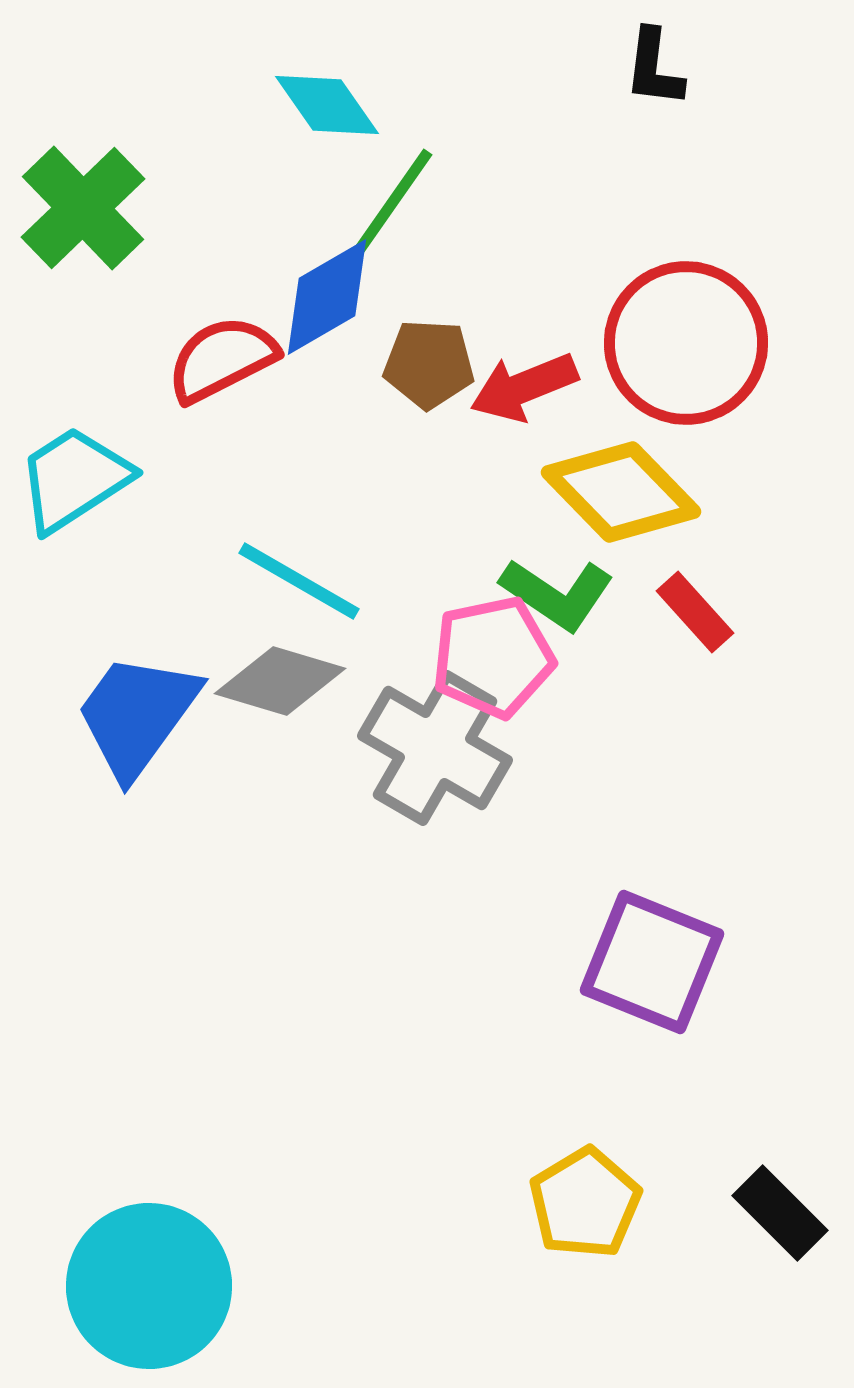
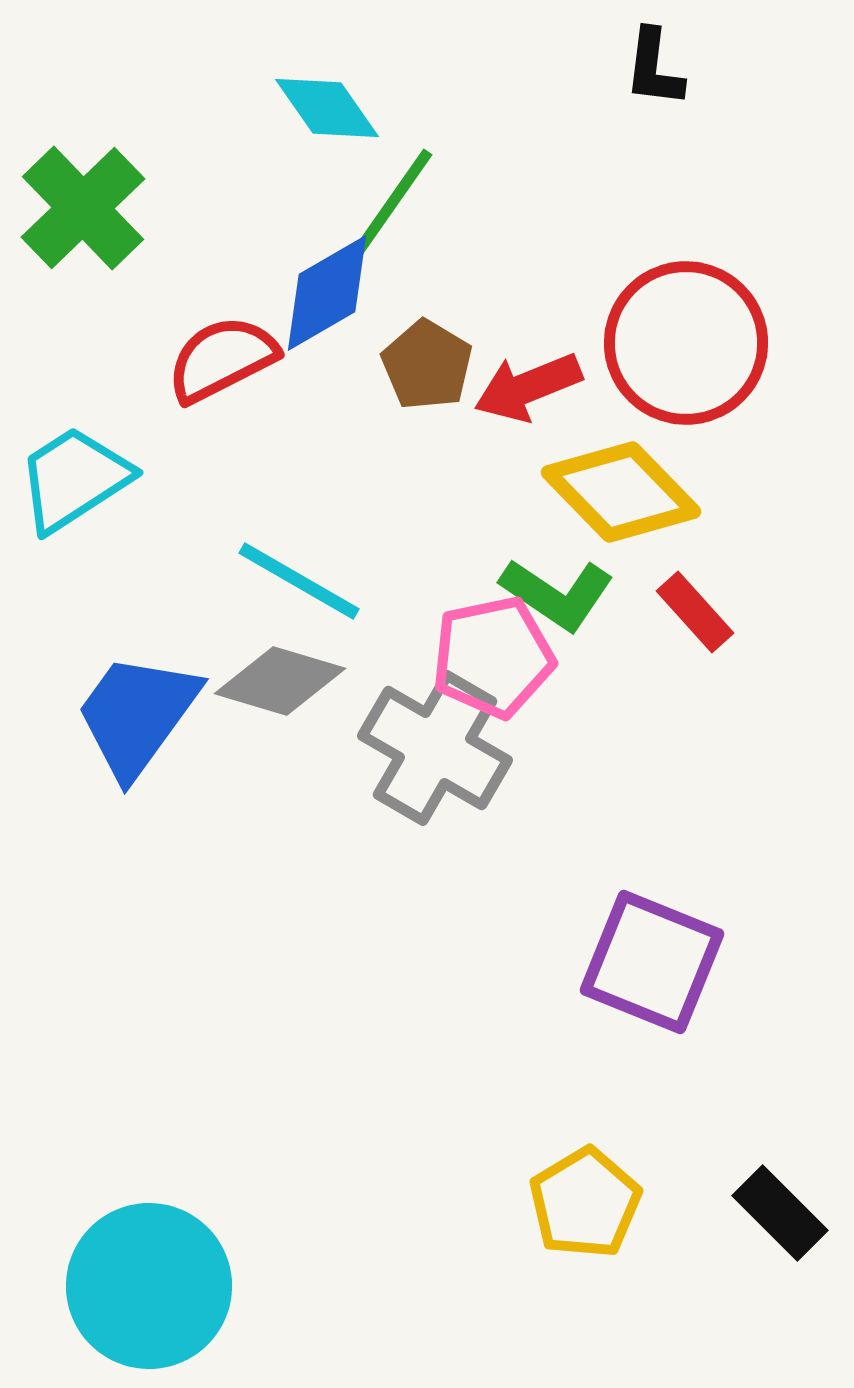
cyan diamond: moved 3 px down
blue diamond: moved 4 px up
brown pentagon: moved 2 px left, 1 px down; rotated 28 degrees clockwise
red arrow: moved 4 px right
